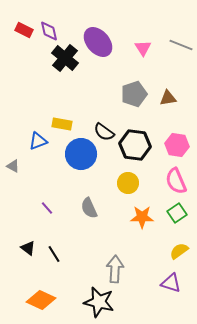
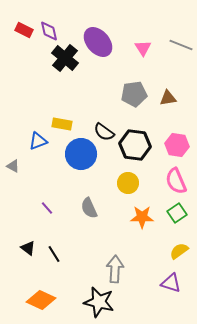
gray pentagon: rotated 10 degrees clockwise
